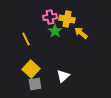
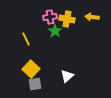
yellow arrow: moved 11 px right, 16 px up; rotated 32 degrees counterclockwise
white triangle: moved 4 px right
